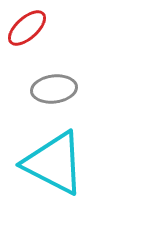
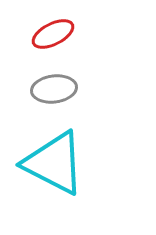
red ellipse: moved 26 px right, 6 px down; rotated 15 degrees clockwise
